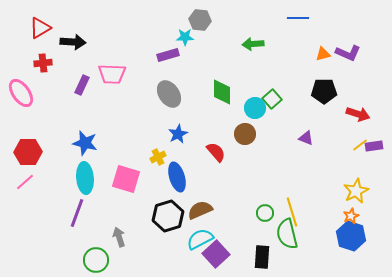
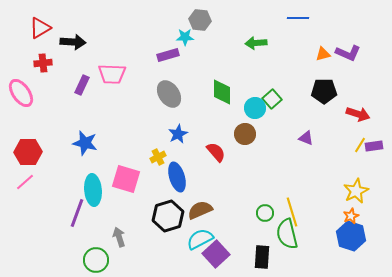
green arrow at (253, 44): moved 3 px right, 1 px up
yellow line at (360, 145): rotated 21 degrees counterclockwise
cyan ellipse at (85, 178): moved 8 px right, 12 px down
